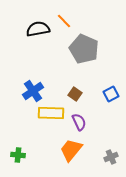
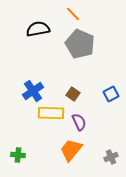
orange line: moved 9 px right, 7 px up
gray pentagon: moved 4 px left, 5 px up
brown square: moved 2 px left
